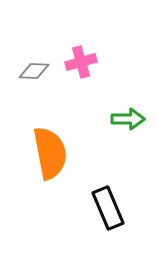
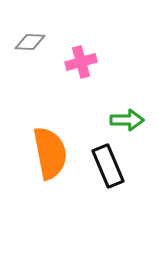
gray diamond: moved 4 px left, 29 px up
green arrow: moved 1 px left, 1 px down
black rectangle: moved 42 px up
